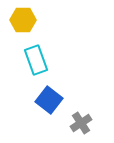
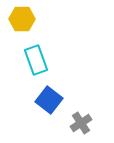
yellow hexagon: moved 1 px left, 1 px up
